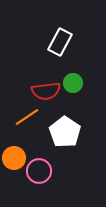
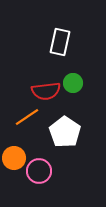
white rectangle: rotated 16 degrees counterclockwise
